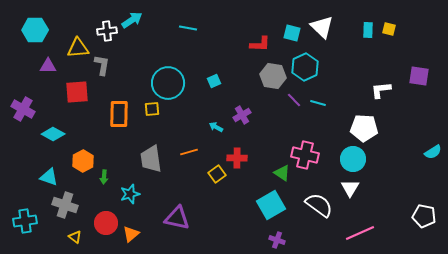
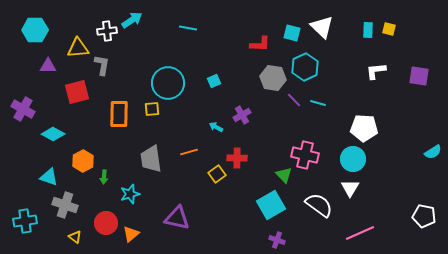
gray hexagon at (273, 76): moved 2 px down
white L-shape at (381, 90): moved 5 px left, 19 px up
red square at (77, 92): rotated 10 degrees counterclockwise
green triangle at (282, 173): moved 2 px right, 2 px down; rotated 12 degrees clockwise
